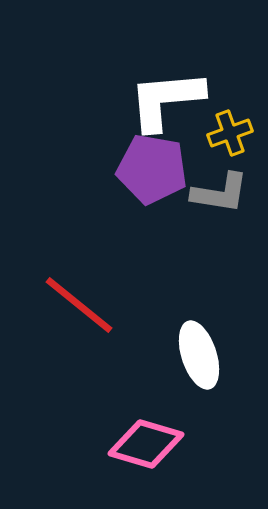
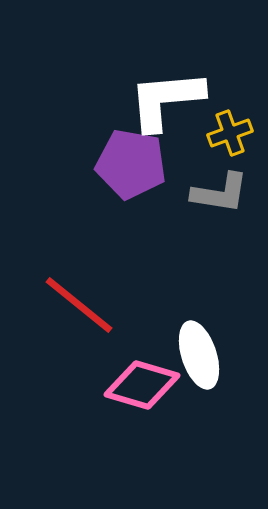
purple pentagon: moved 21 px left, 5 px up
pink diamond: moved 4 px left, 59 px up
